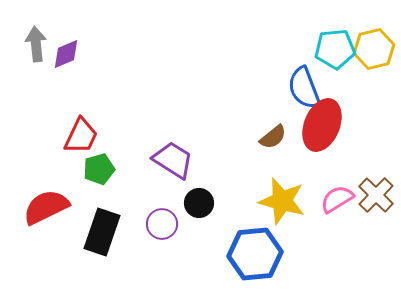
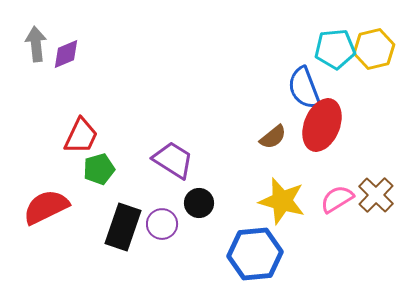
black rectangle: moved 21 px right, 5 px up
